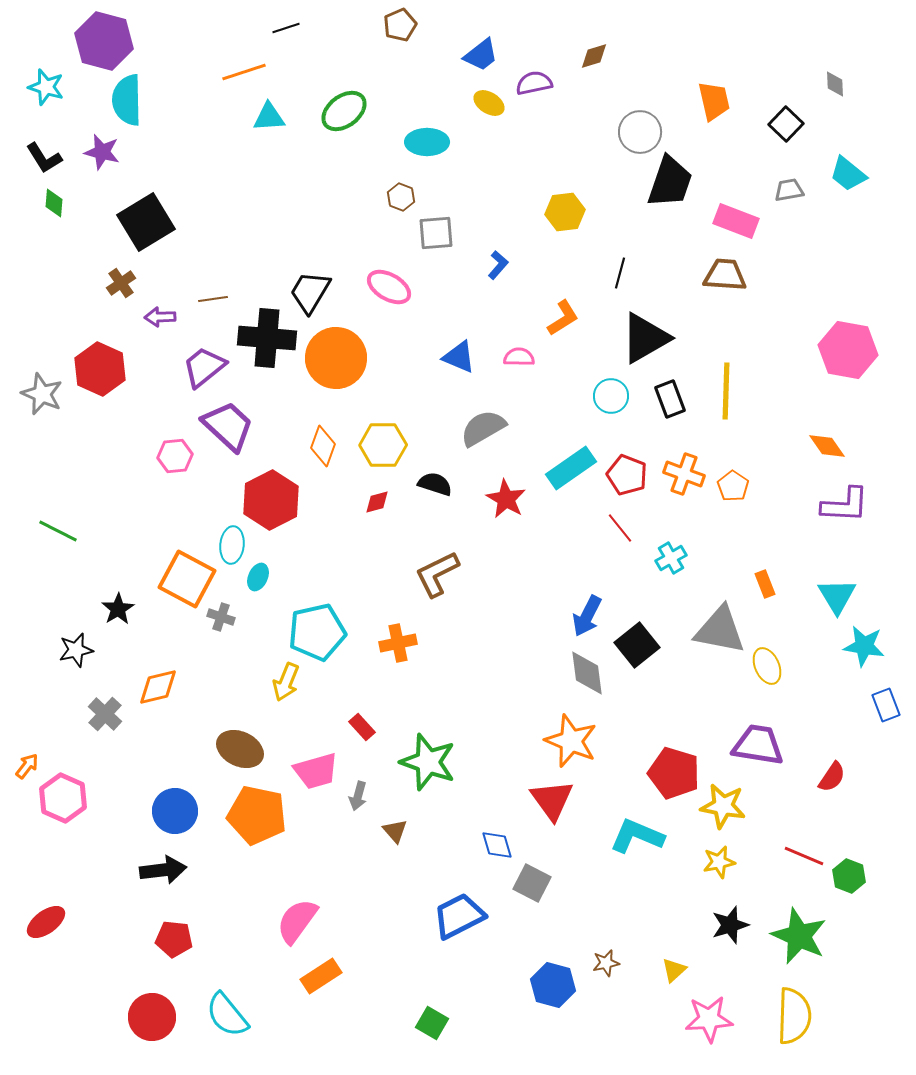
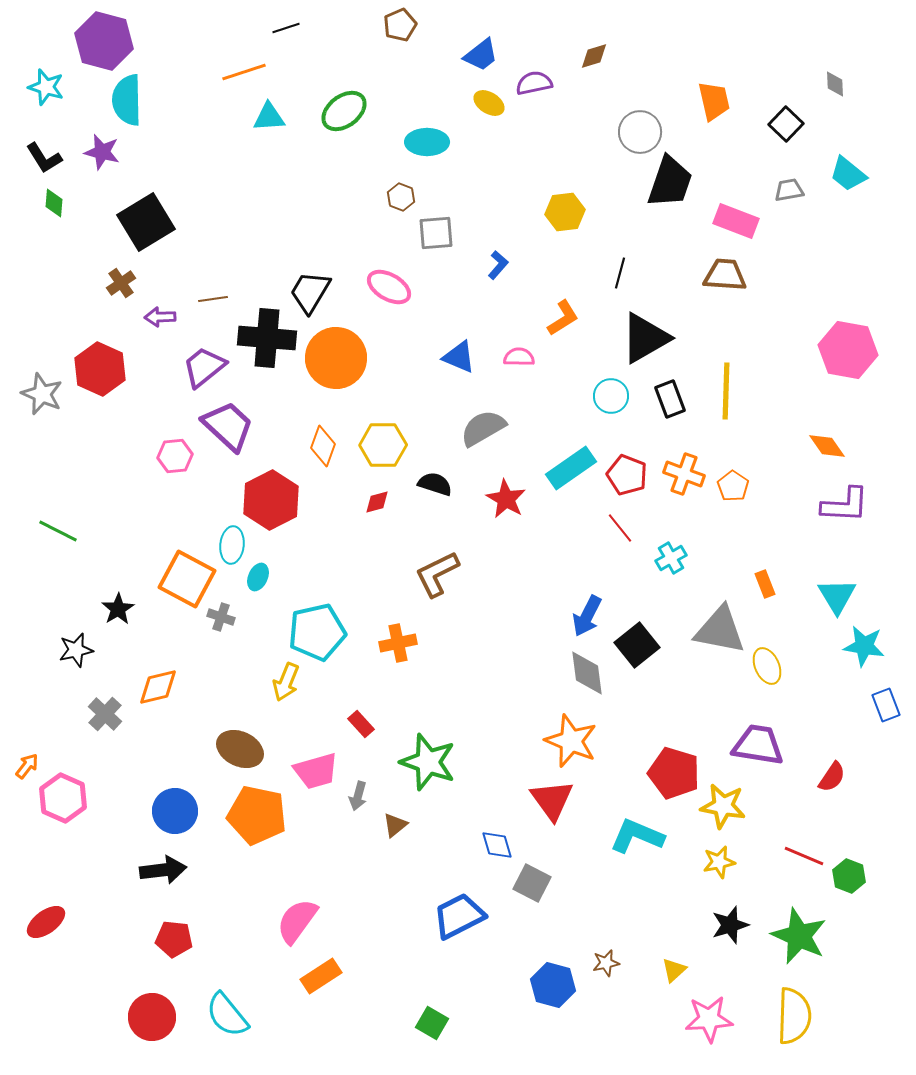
red rectangle at (362, 727): moved 1 px left, 3 px up
brown triangle at (395, 831): moved 6 px up; rotated 32 degrees clockwise
